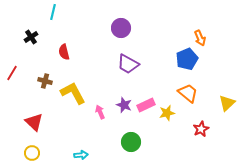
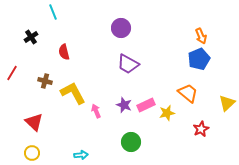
cyan line: rotated 35 degrees counterclockwise
orange arrow: moved 1 px right, 2 px up
blue pentagon: moved 12 px right
pink arrow: moved 4 px left, 1 px up
